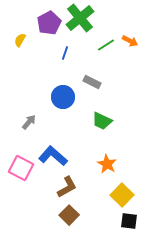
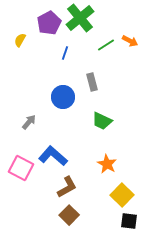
gray rectangle: rotated 48 degrees clockwise
